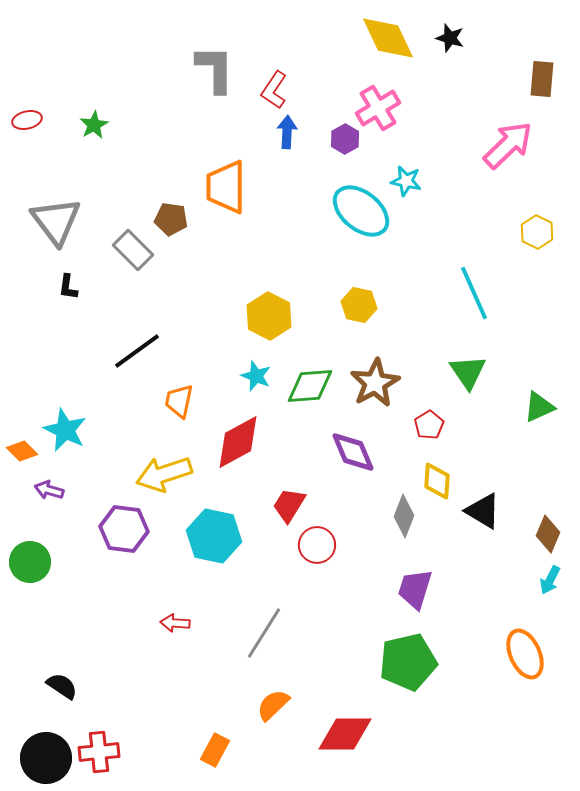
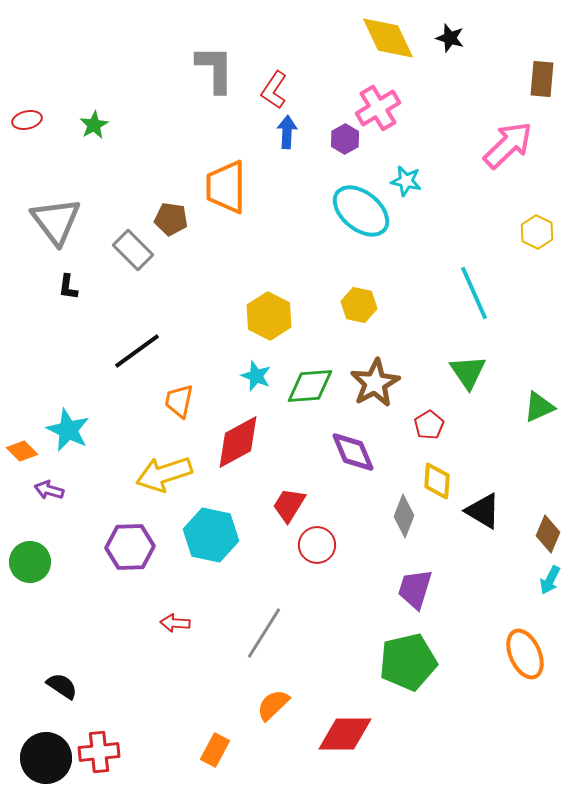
cyan star at (65, 430): moved 3 px right
purple hexagon at (124, 529): moved 6 px right, 18 px down; rotated 9 degrees counterclockwise
cyan hexagon at (214, 536): moved 3 px left, 1 px up
